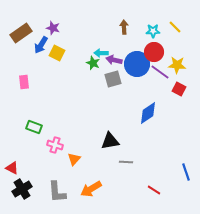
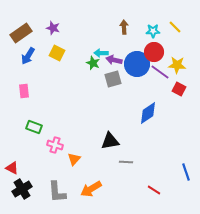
blue arrow: moved 13 px left, 11 px down
pink rectangle: moved 9 px down
